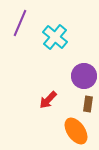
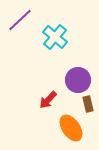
purple line: moved 3 px up; rotated 24 degrees clockwise
purple circle: moved 6 px left, 4 px down
brown rectangle: rotated 21 degrees counterclockwise
orange ellipse: moved 5 px left, 3 px up
